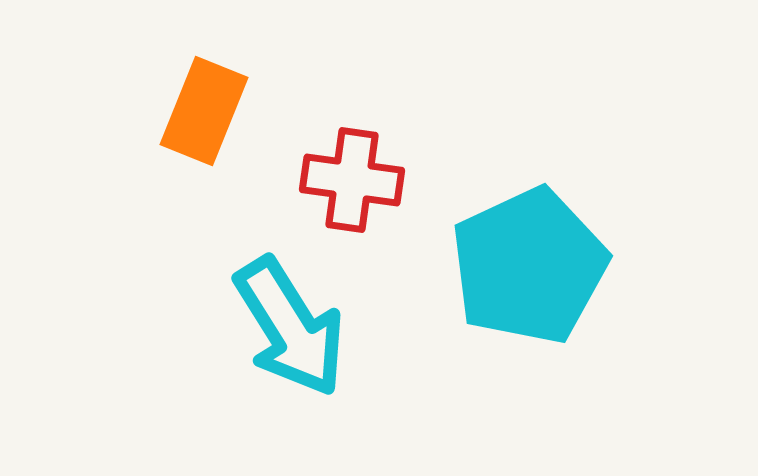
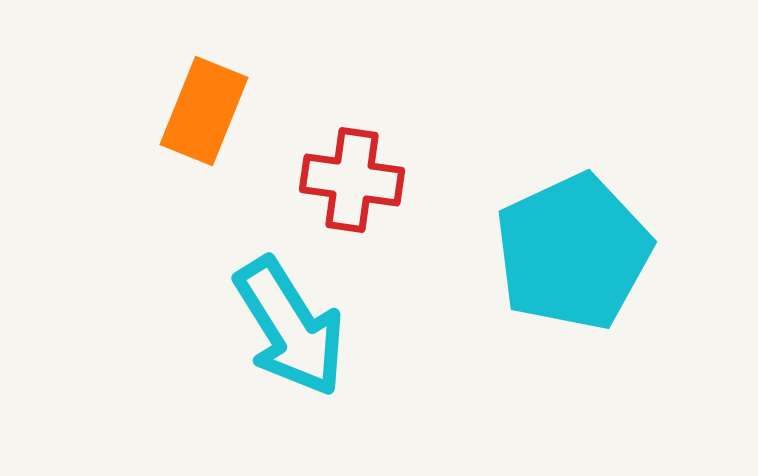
cyan pentagon: moved 44 px right, 14 px up
